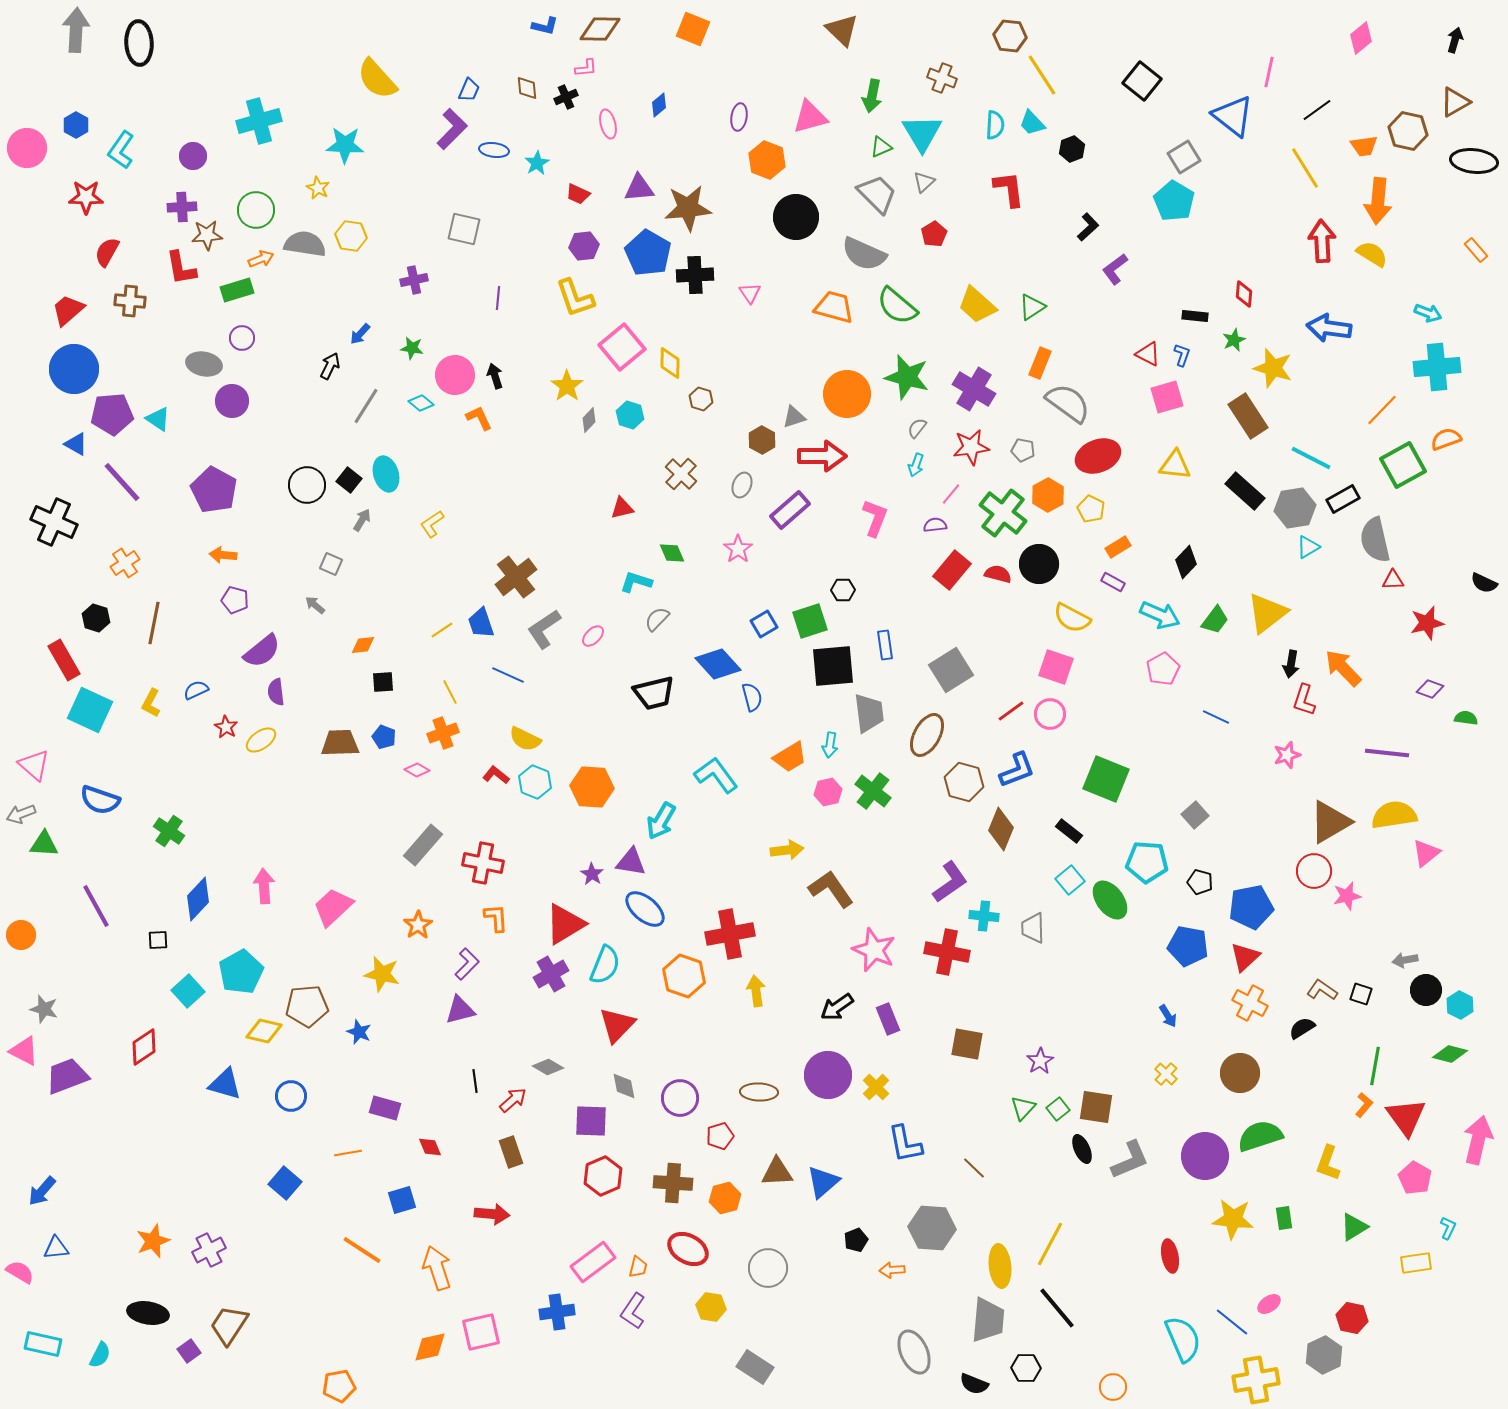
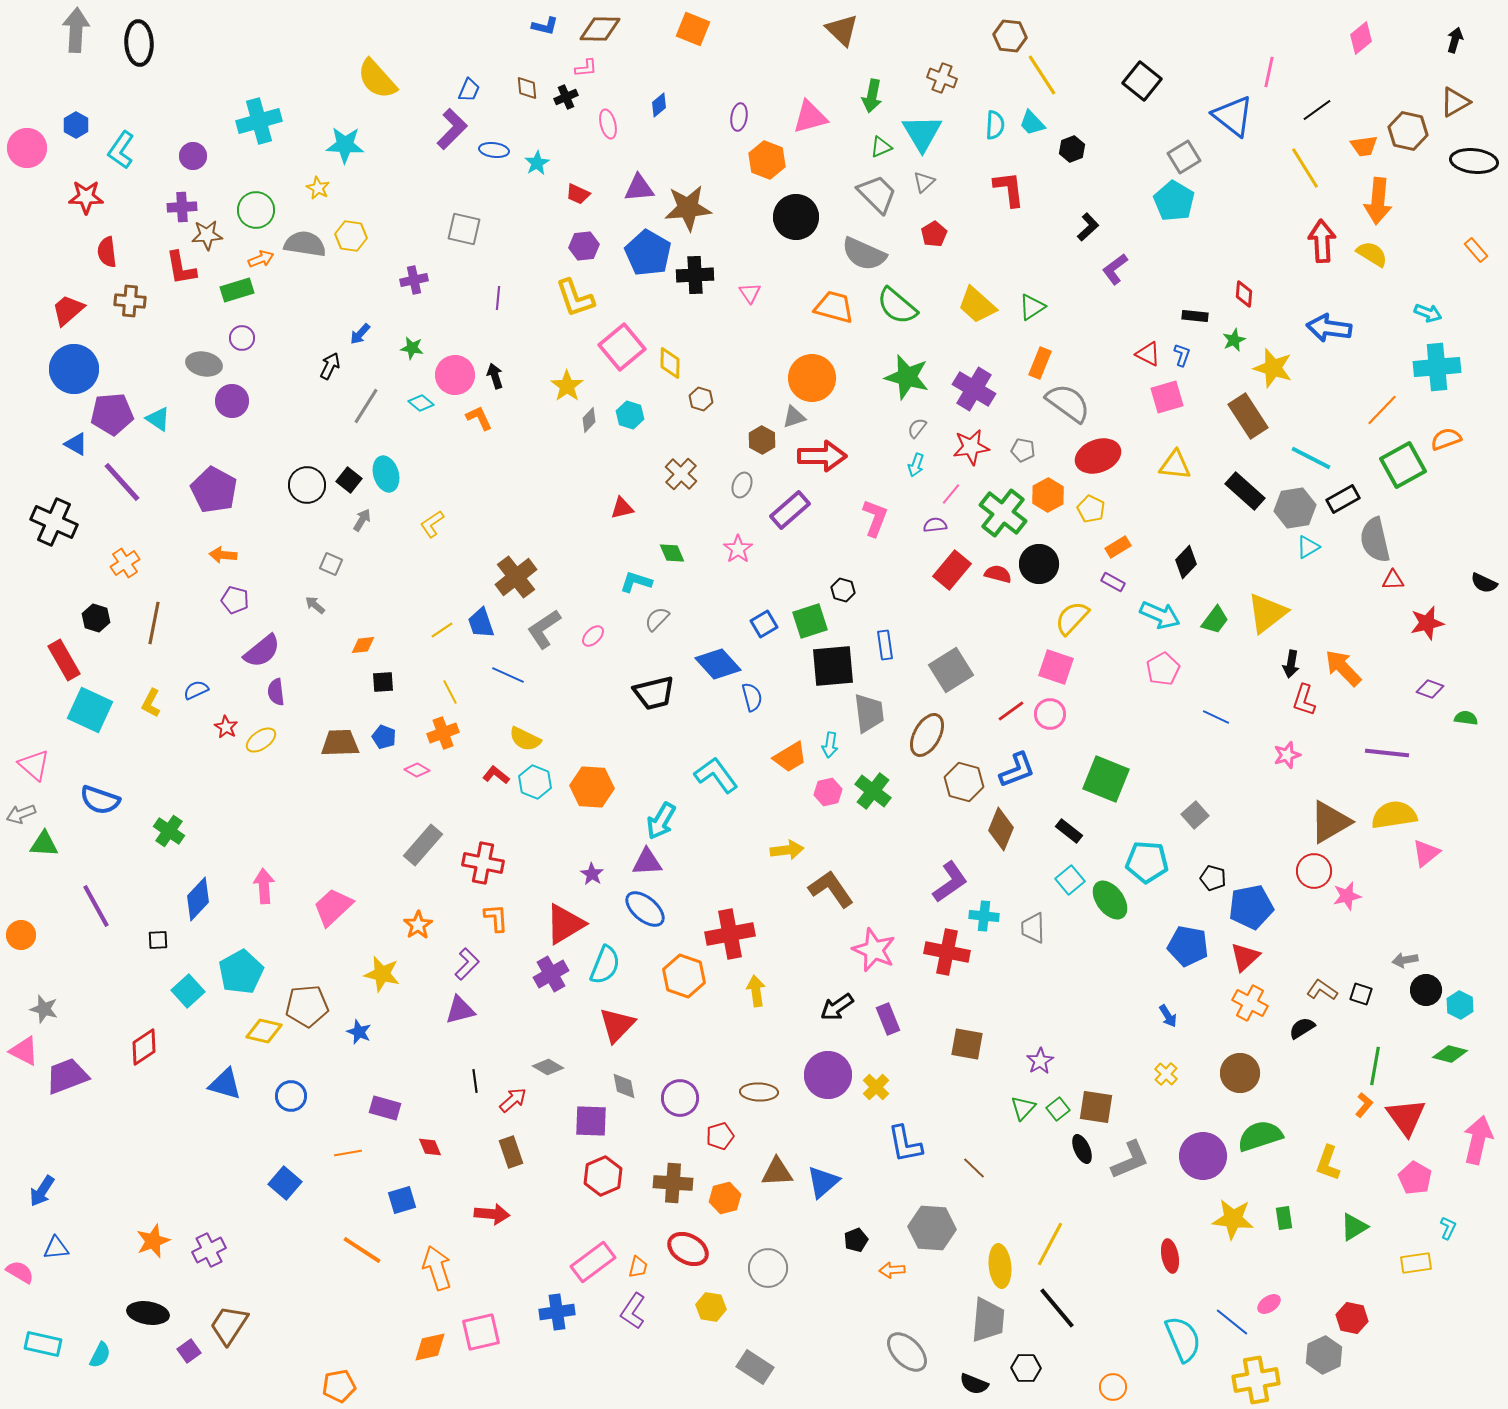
red semicircle at (107, 252): rotated 36 degrees counterclockwise
orange circle at (847, 394): moved 35 px left, 16 px up
black hexagon at (843, 590): rotated 15 degrees clockwise
yellow semicircle at (1072, 618): rotated 105 degrees clockwise
purple triangle at (631, 862): moved 16 px right; rotated 12 degrees counterclockwise
black pentagon at (1200, 882): moved 13 px right, 4 px up
purple circle at (1205, 1156): moved 2 px left
blue arrow at (42, 1191): rotated 8 degrees counterclockwise
gray ellipse at (914, 1352): moved 7 px left; rotated 21 degrees counterclockwise
